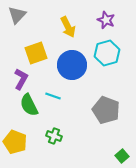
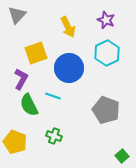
cyan hexagon: rotated 10 degrees counterclockwise
blue circle: moved 3 px left, 3 px down
